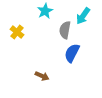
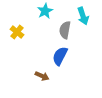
cyan arrow: rotated 54 degrees counterclockwise
blue semicircle: moved 12 px left, 3 px down
